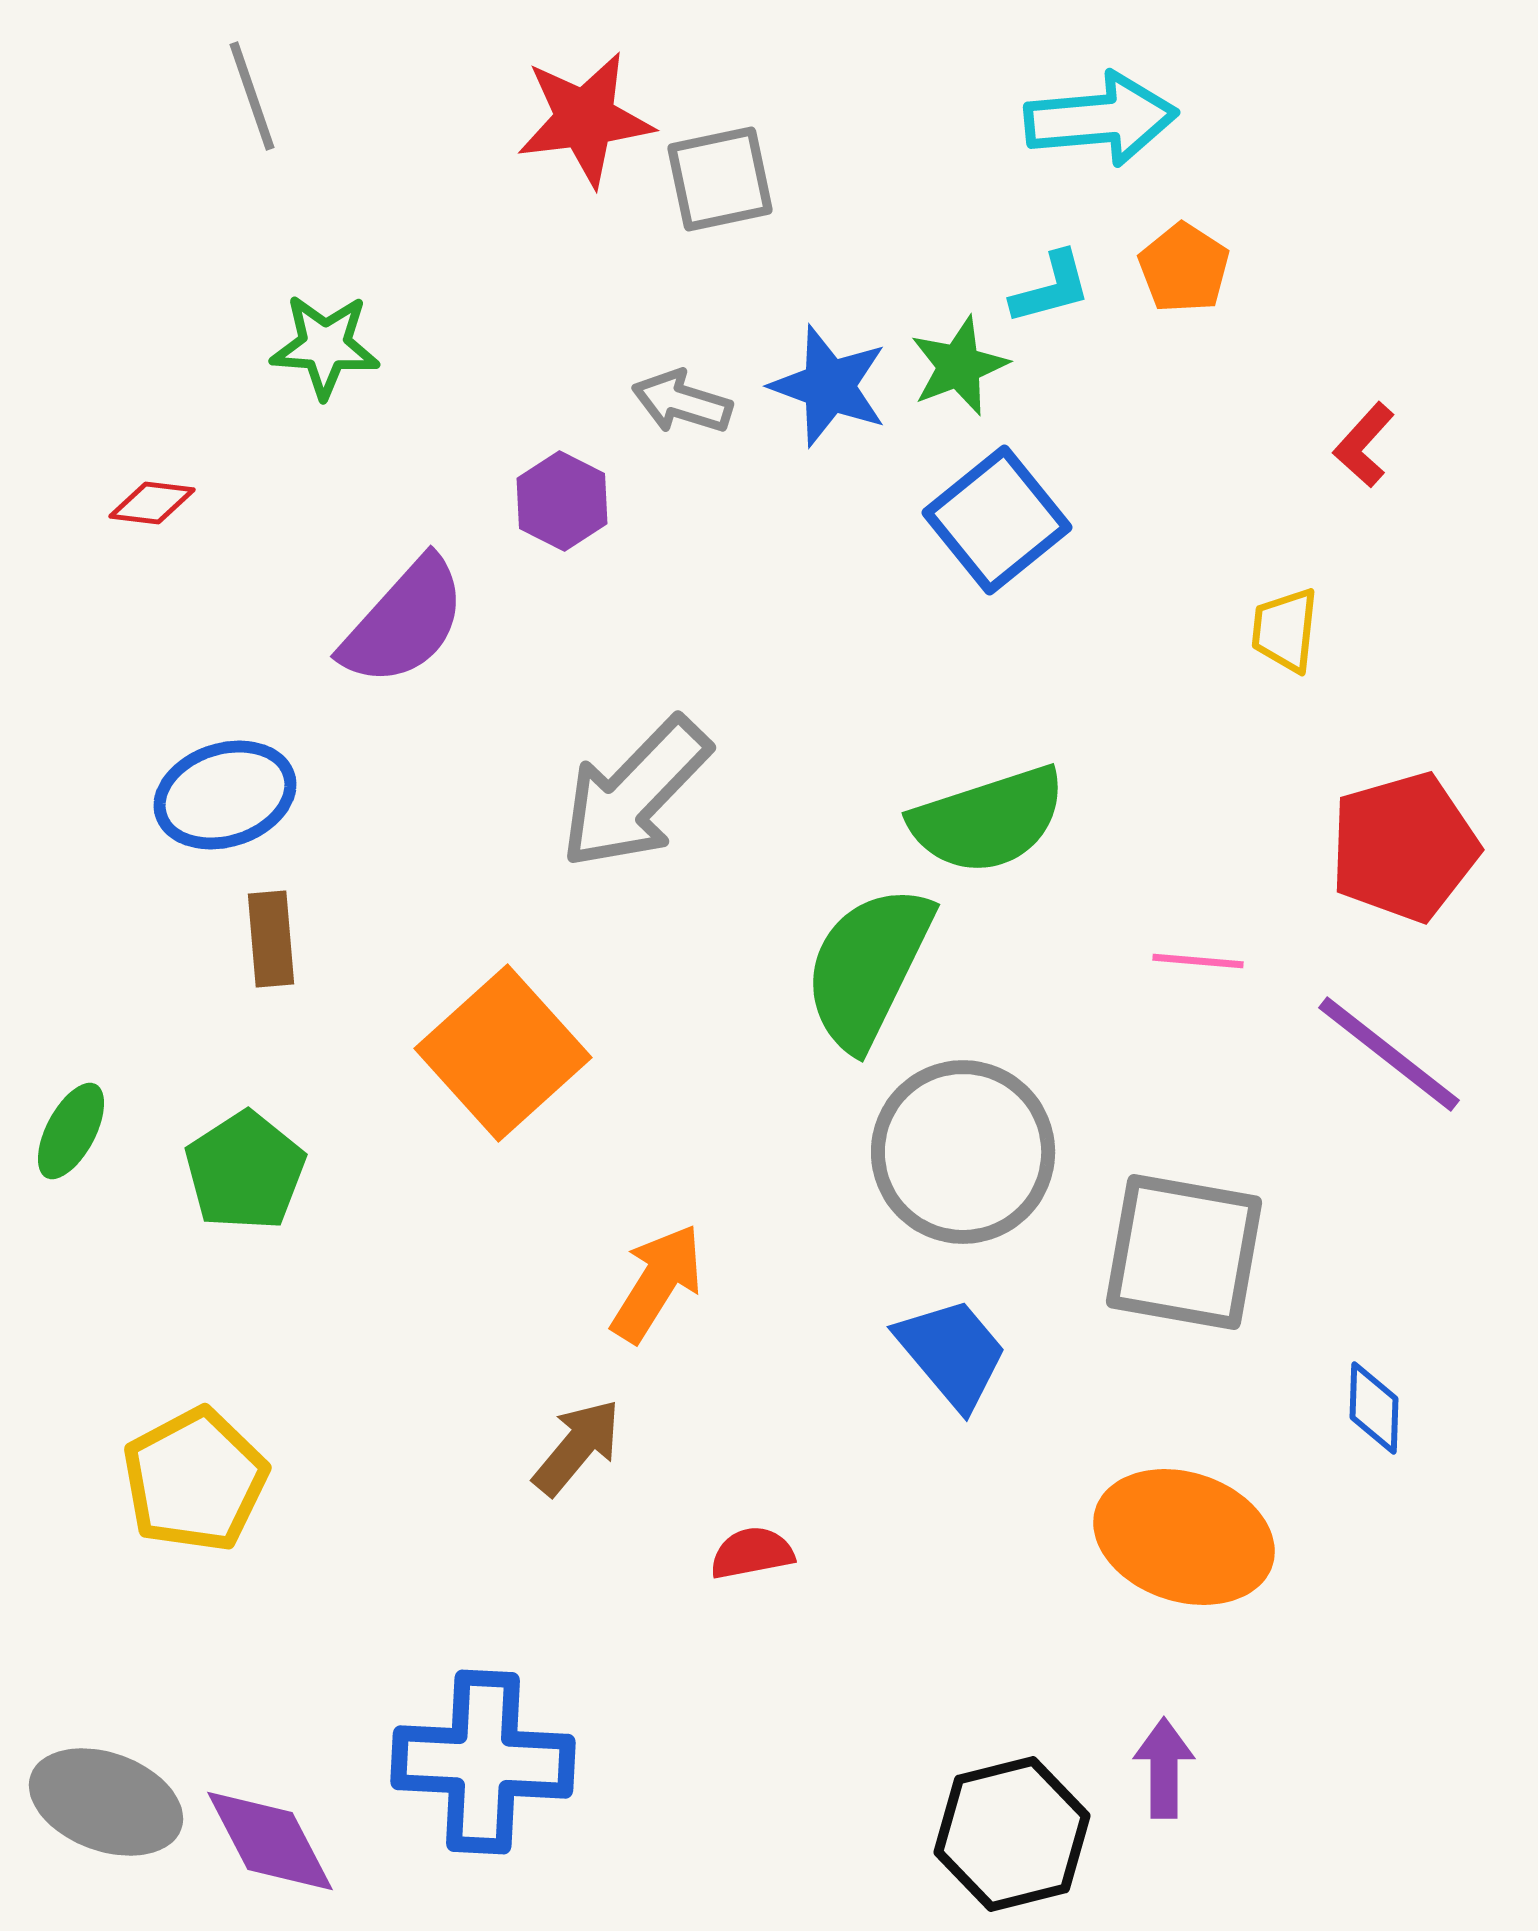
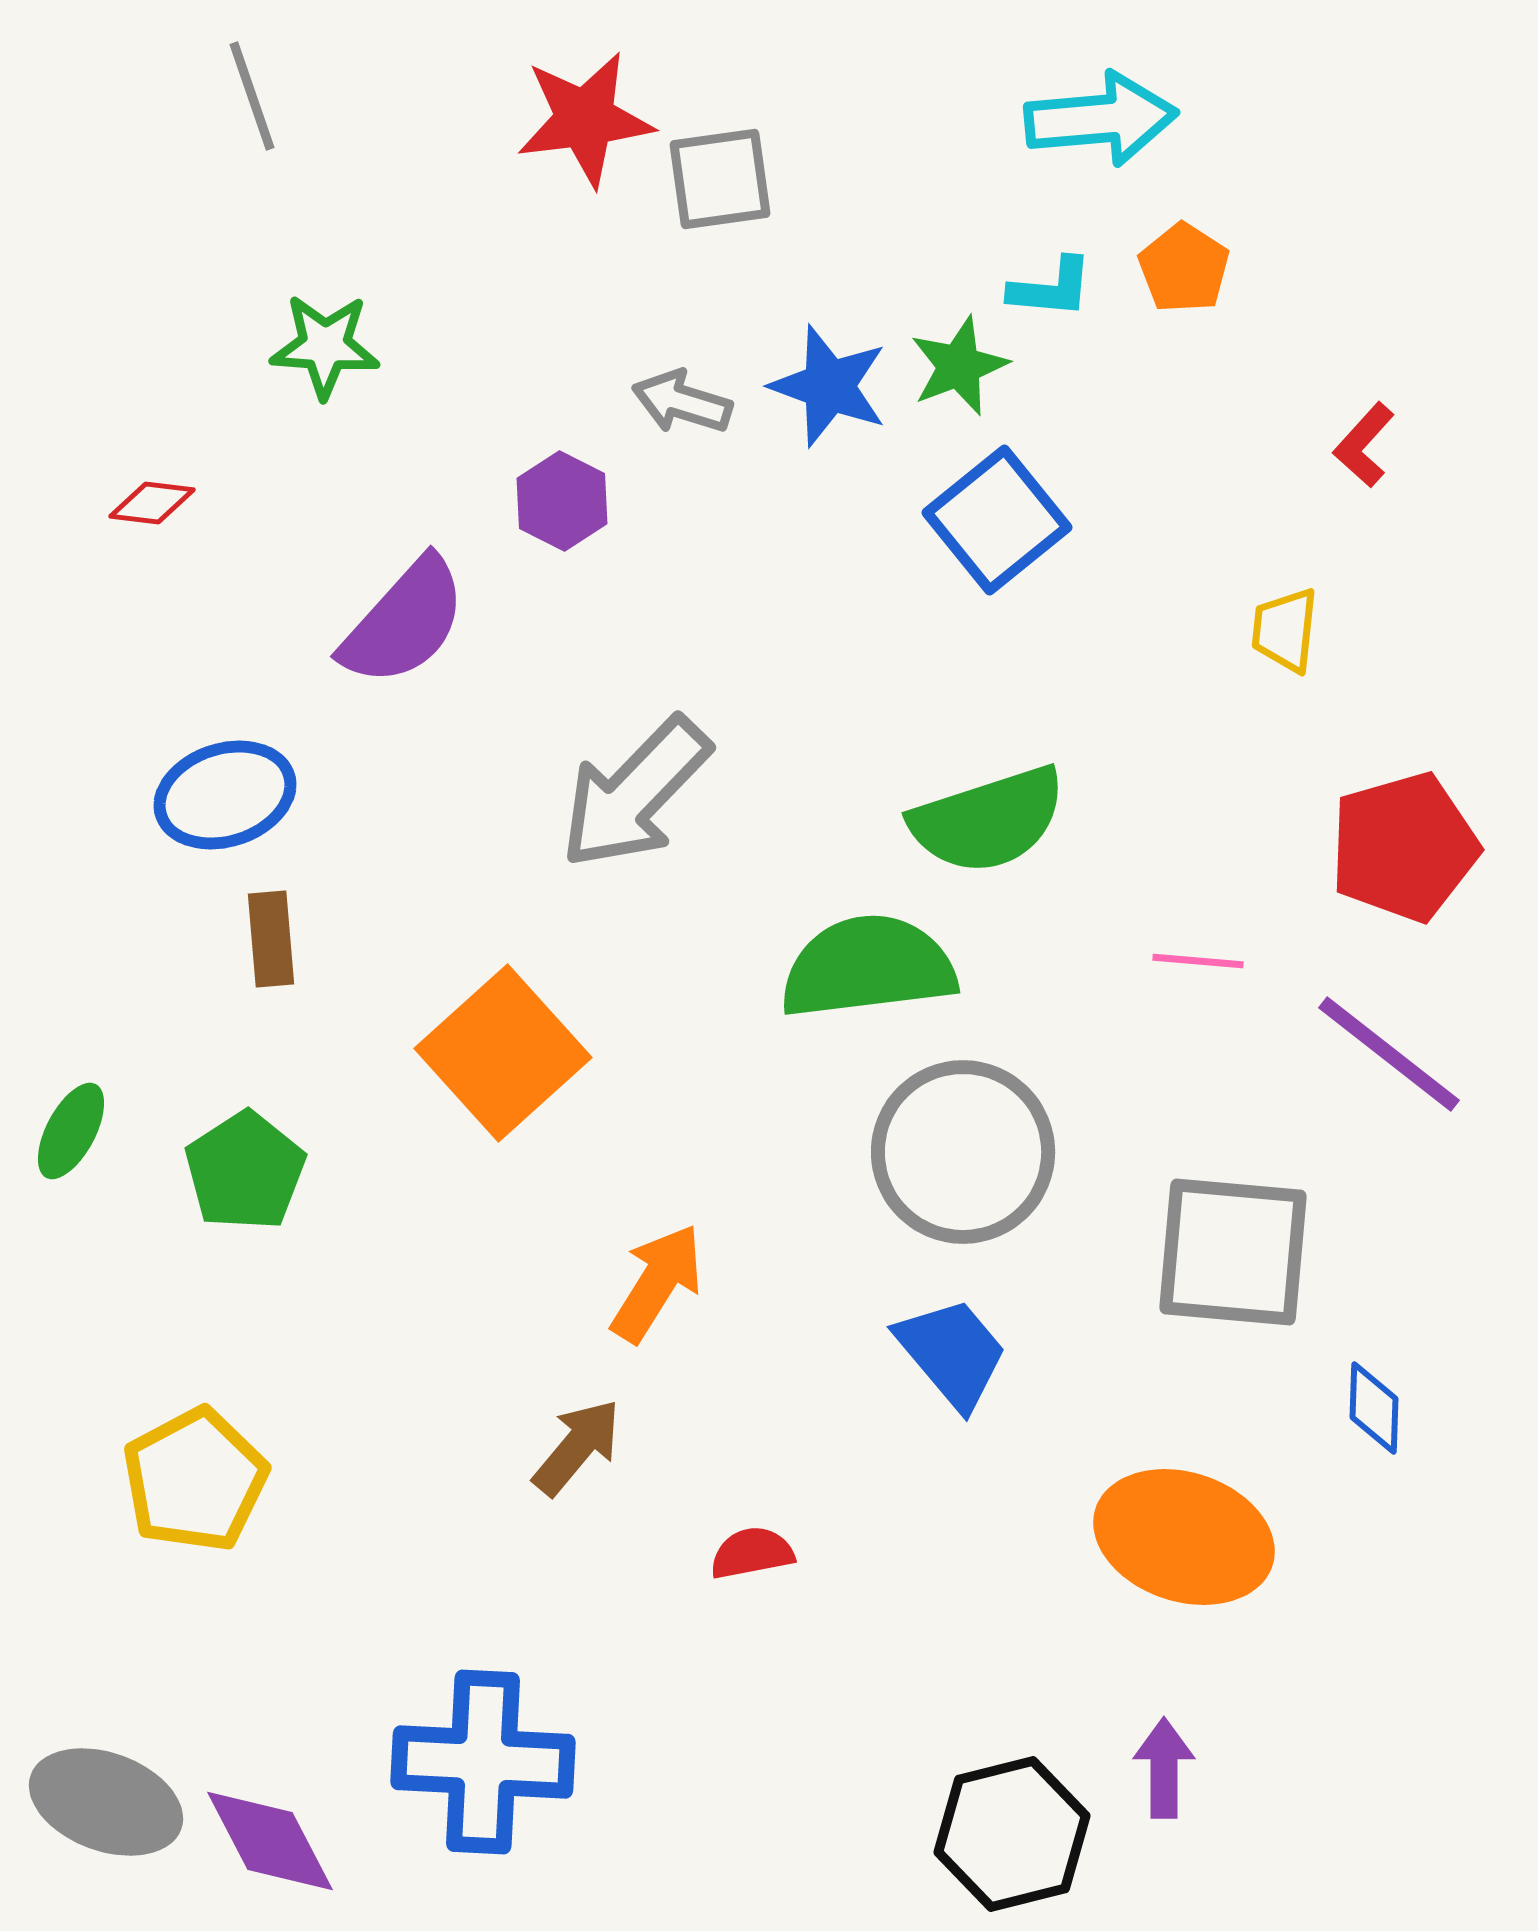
gray square at (720, 179): rotated 4 degrees clockwise
cyan L-shape at (1051, 288): rotated 20 degrees clockwise
green semicircle at (868, 967): rotated 57 degrees clockwise
gray square at (1184, 1252): moved 49 px right; rotated 5 degrees counterclockwise
